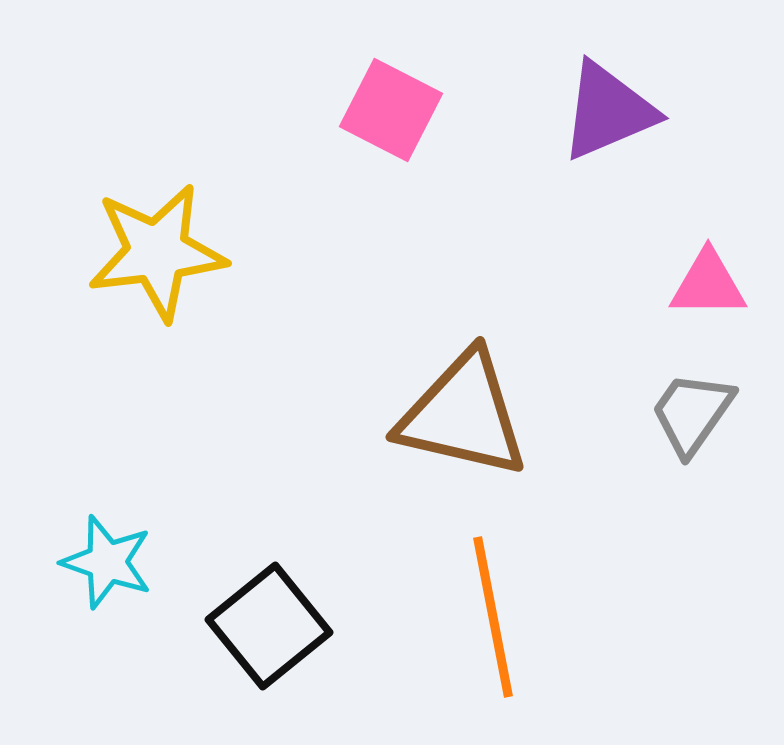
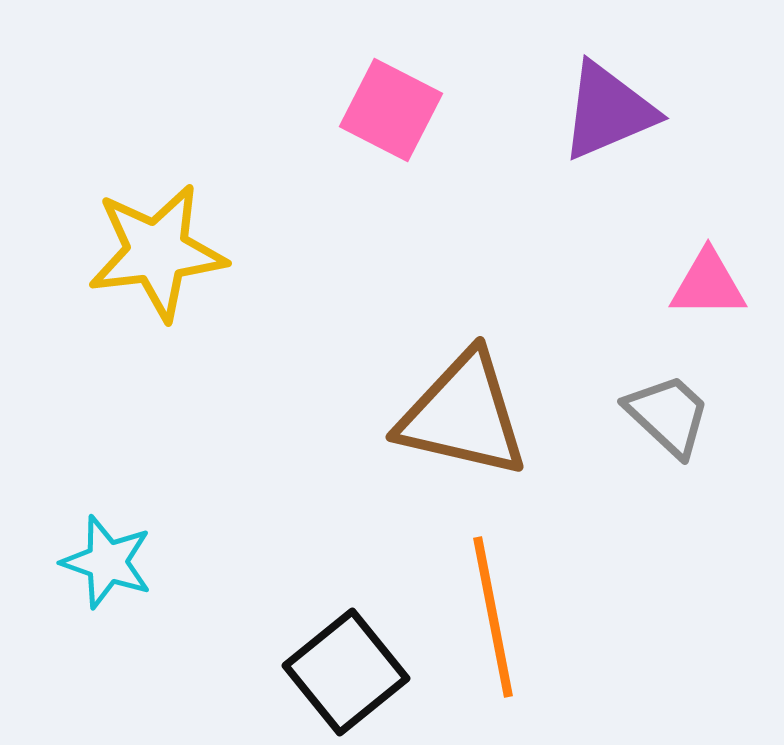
gray trapezoid: moved 24 px left, 2 px down; rotated 98 degrees clockwise
black square: moved 77 px right, 46 px down
